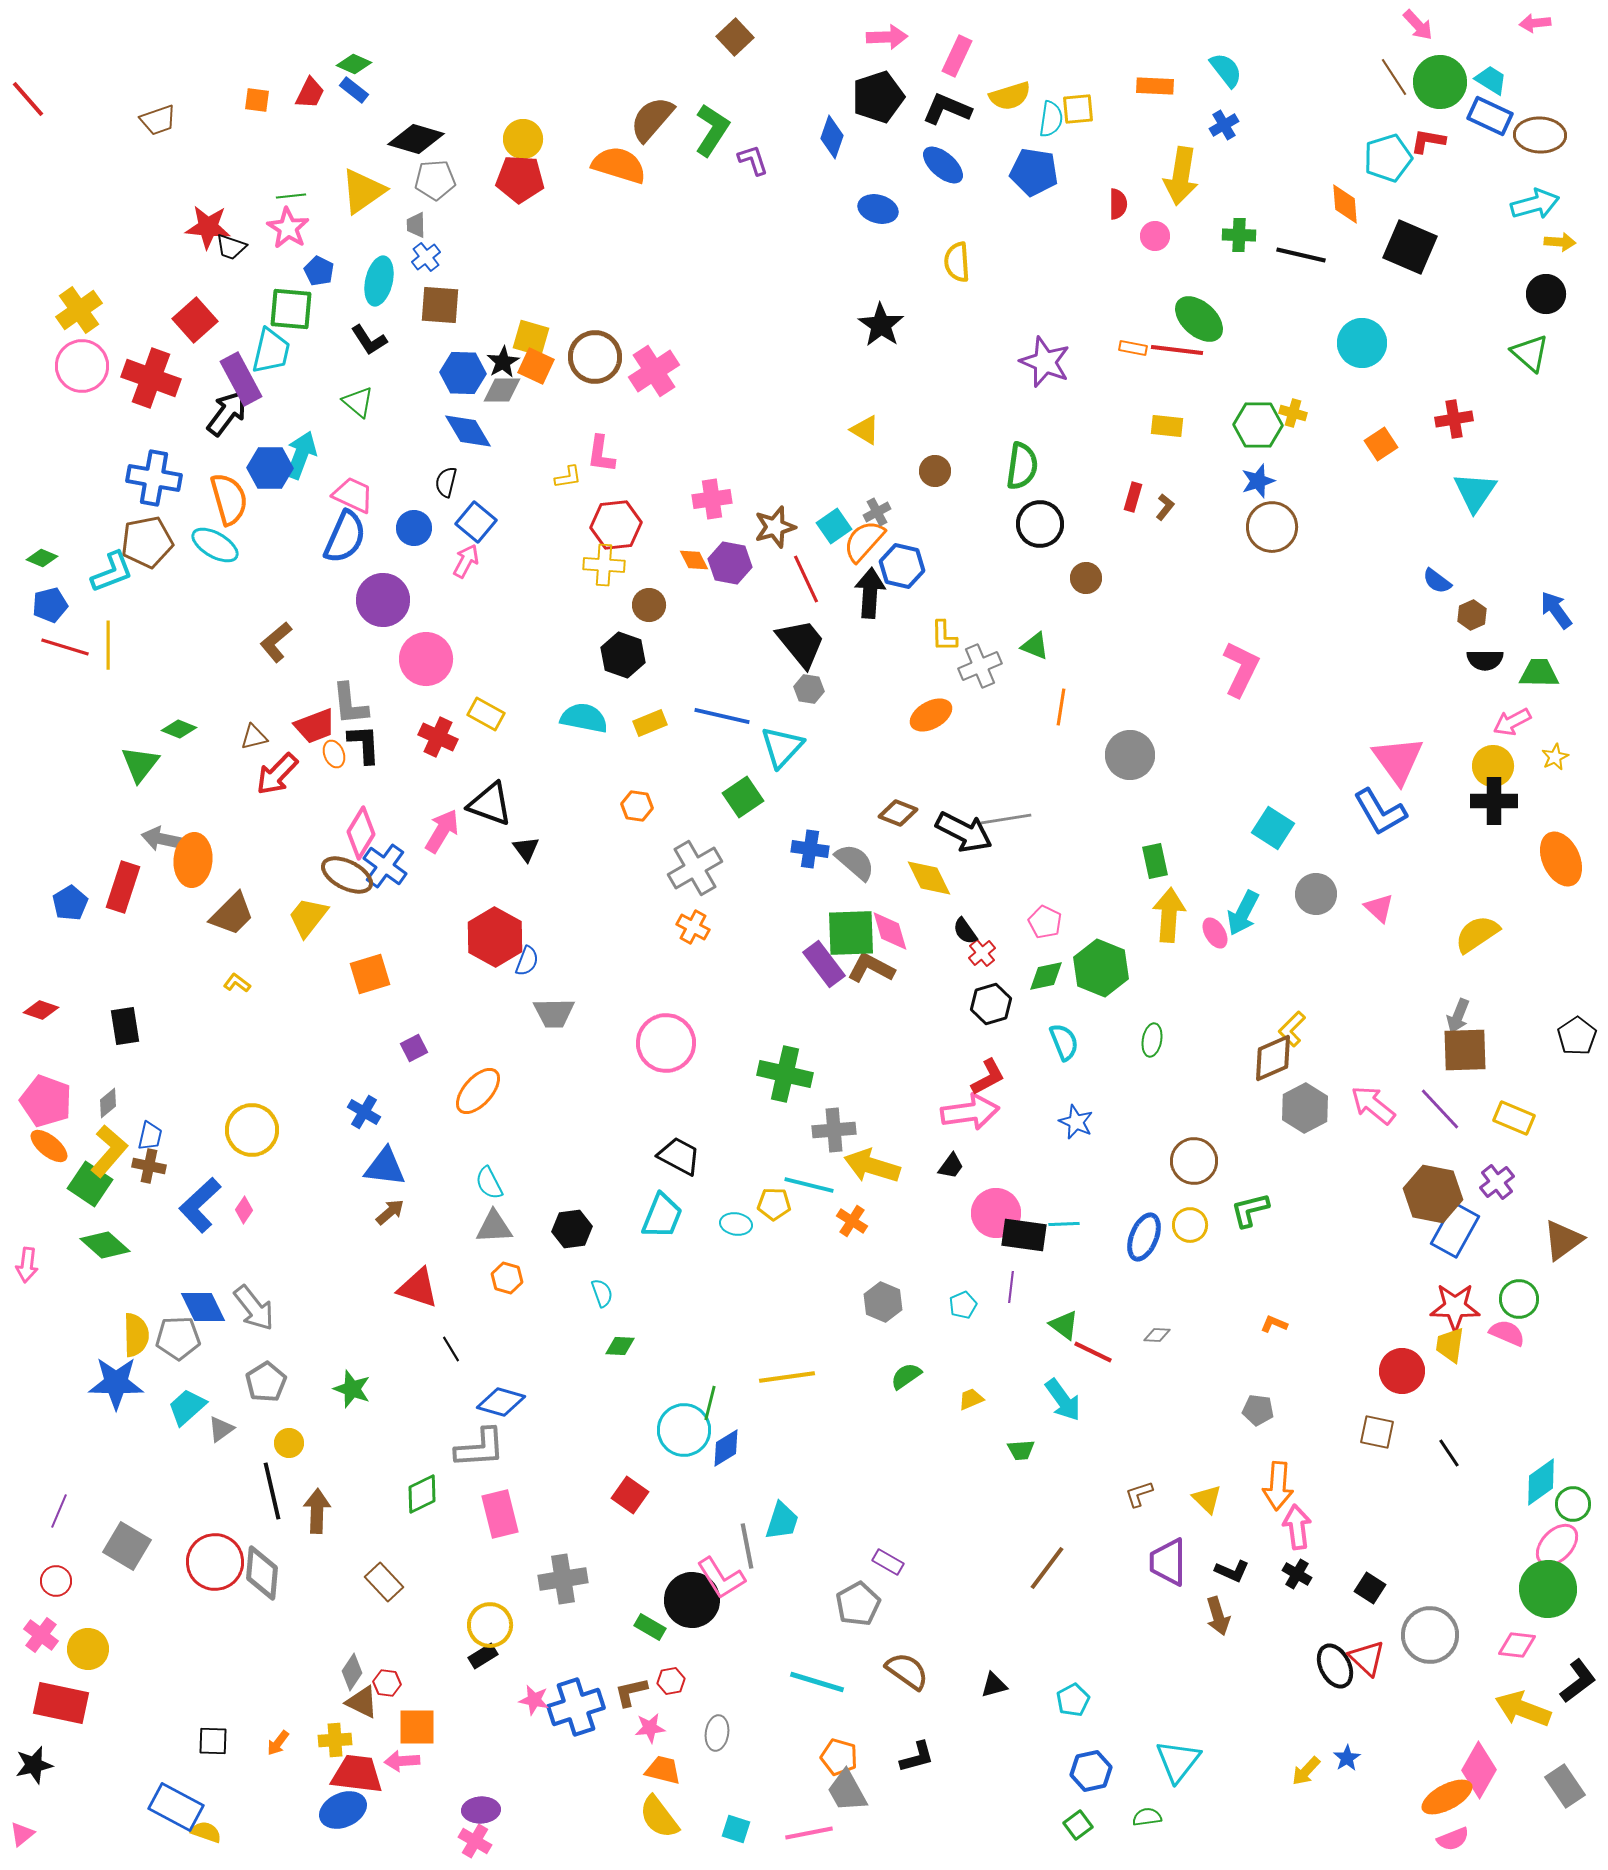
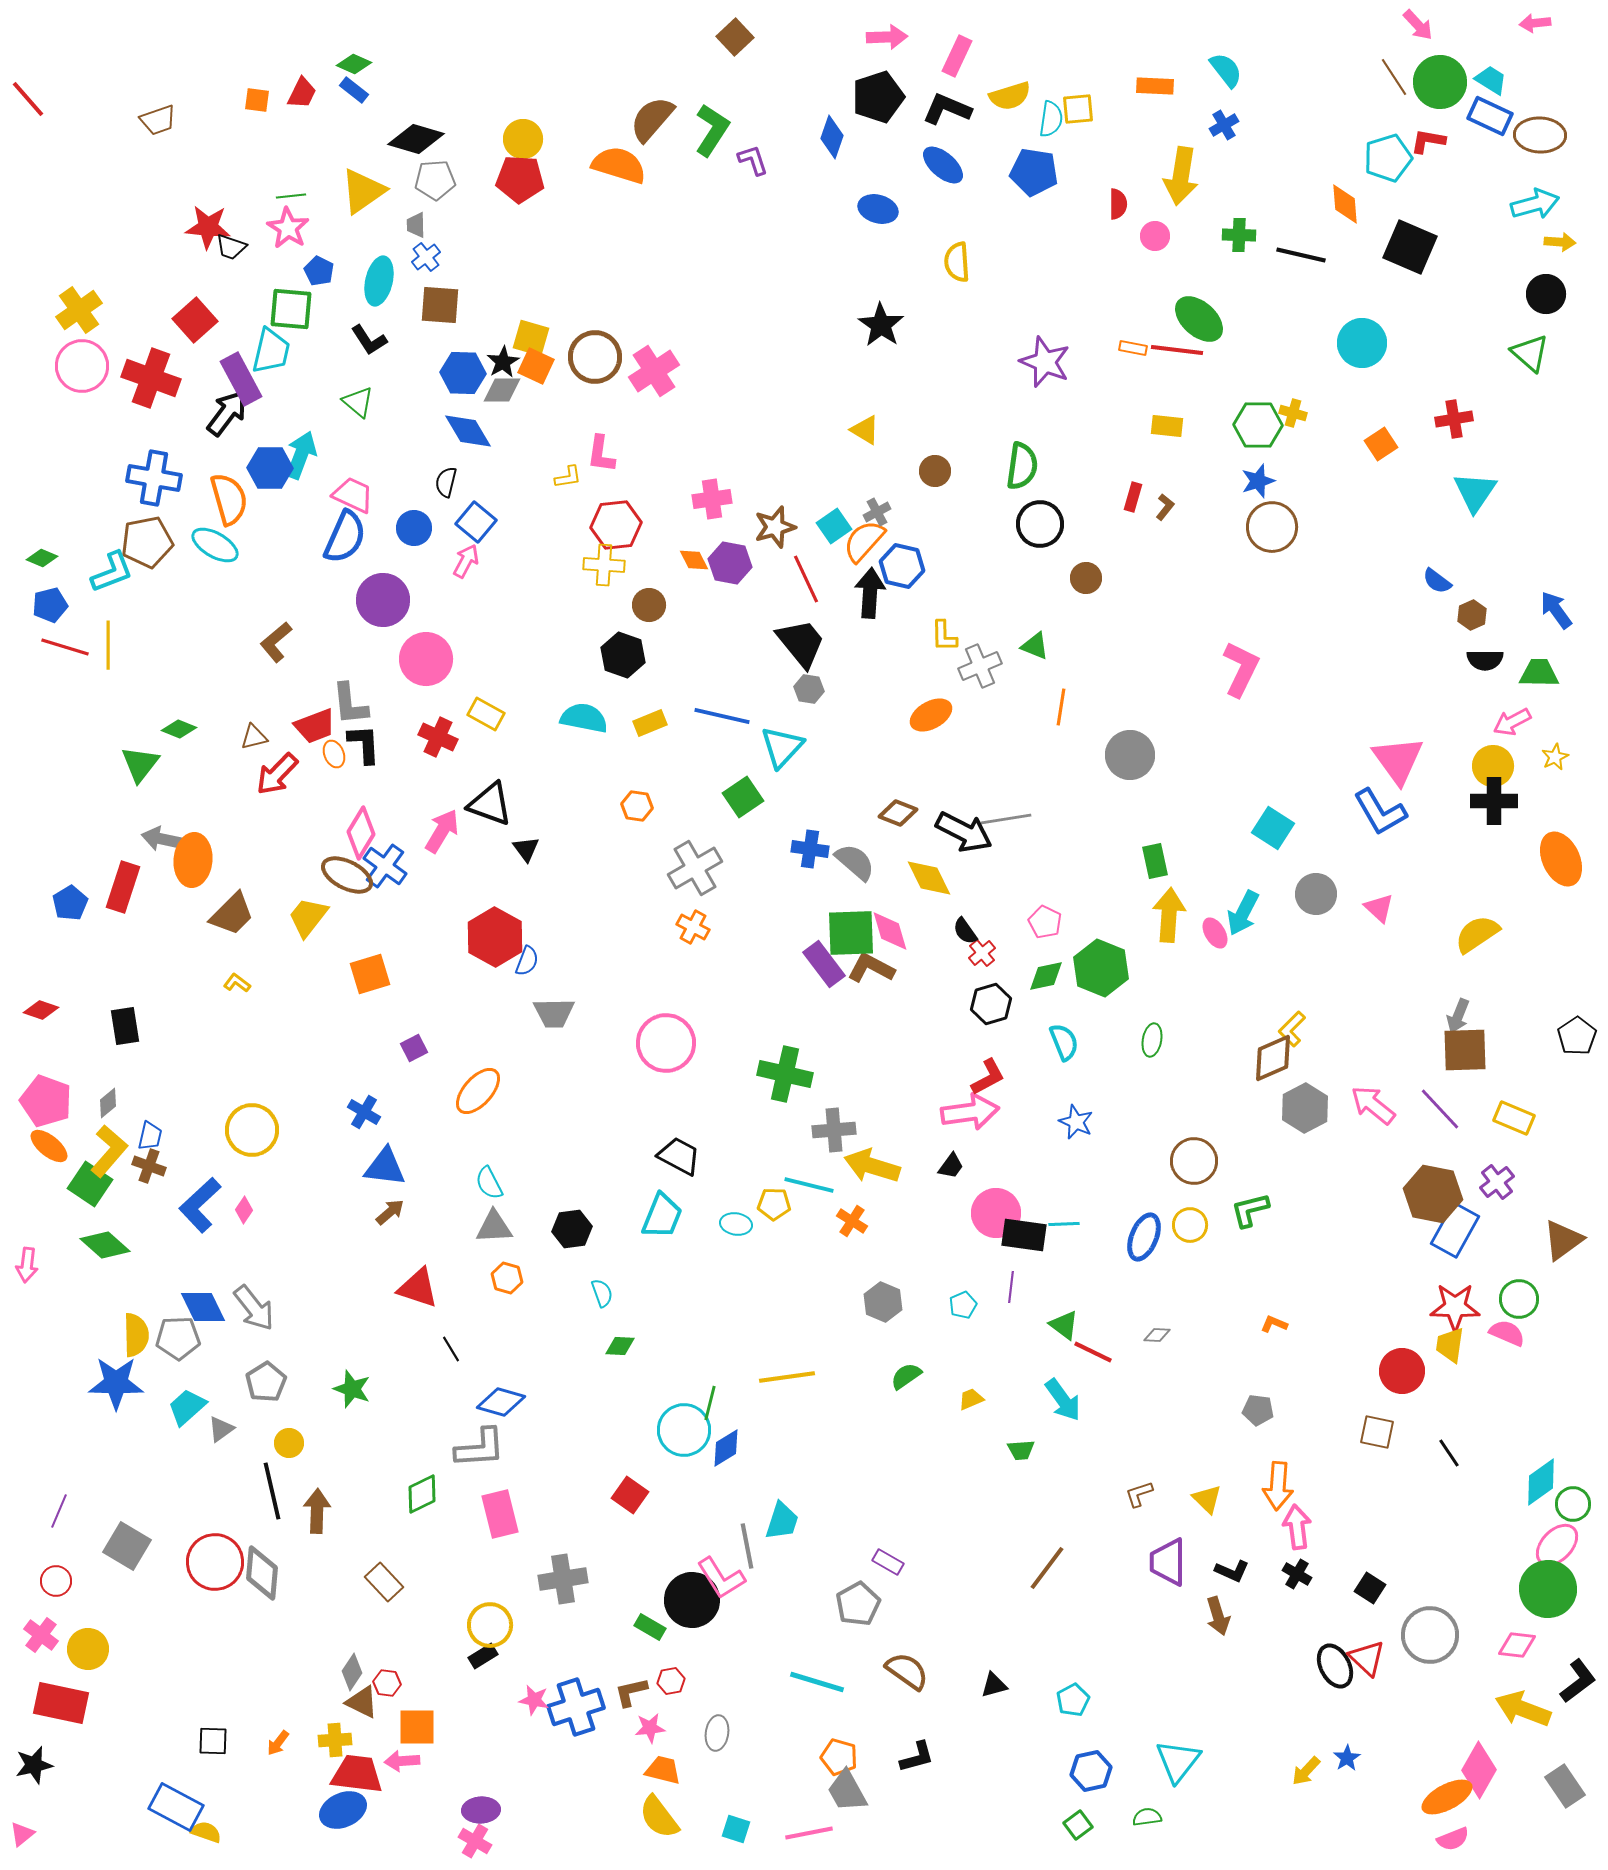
red trapezoid at (310, 93): moved 8 px left
brown cross at (149, 1166): rotated 8 degrees clockwise
